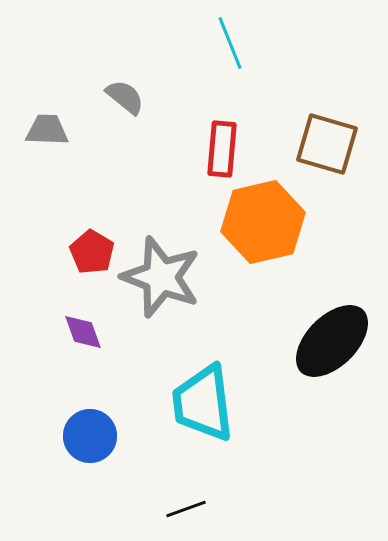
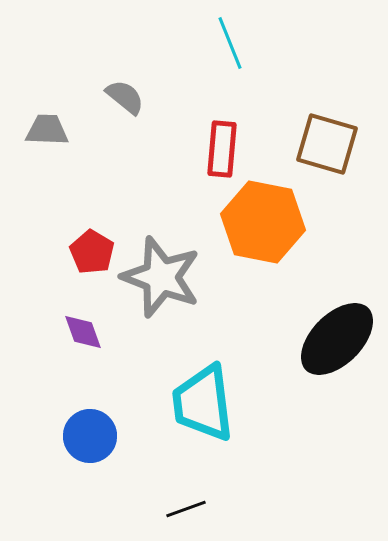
orange hexagon: rotated 24 degrees clockwise
black ellipse: moved 5 px right, 2 px up
